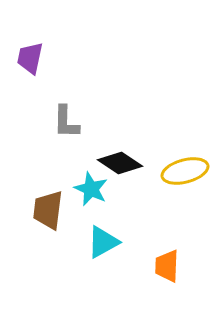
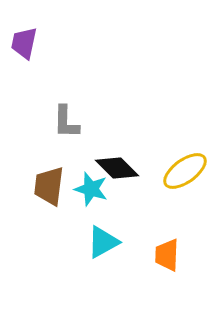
purple trapezoid: moved 6 px left, 15 px up
black diamond: moved 3 px left, 5 px down; rotated 12 degrees clockwise
yellow ellipse: rotated 21 degrees counterclockwise
cyan star: rotated 8 degrees counterclockwise
brown trapezoid: moved 1 px right, 24 px up
orange trapezoid: moved 11 px up
